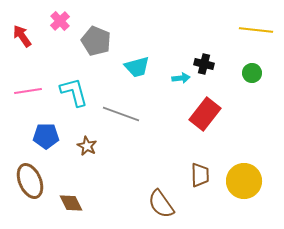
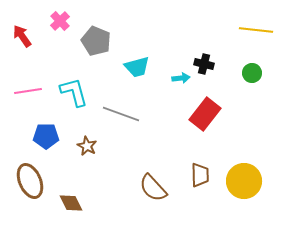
brown semicircle: moved 8 px left, 16 px up; rotated 8 degrees counterclockwise
